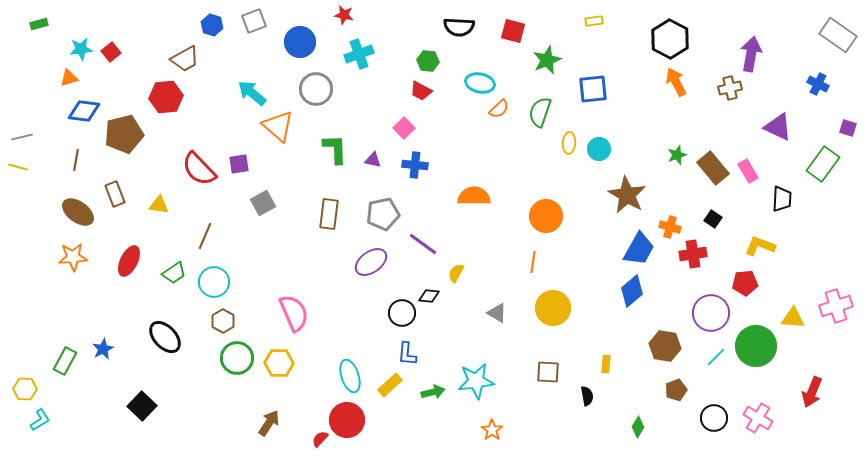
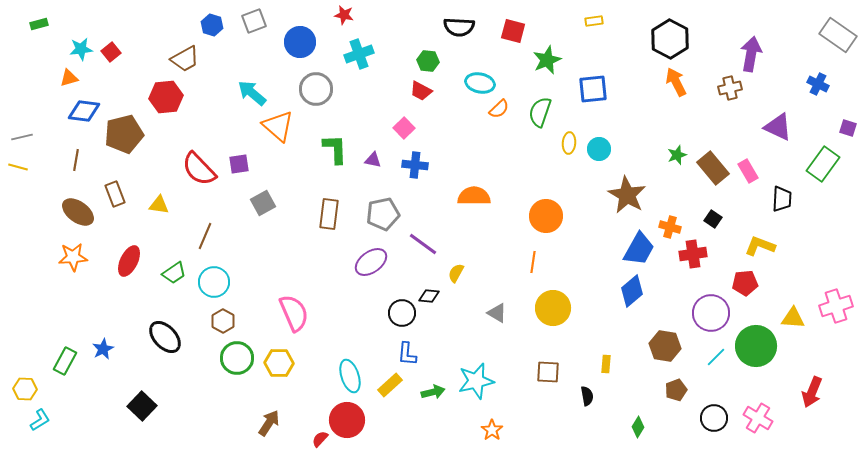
cyan star at (476, 381): rotated 6 degrees counterclockwise
